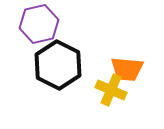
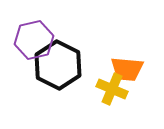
purple hexagon: moved 5 px left, 16 px down
yellow cross: moved 1 px right, 1 px up
